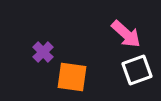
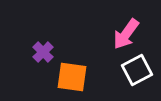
pink arrow: rotated 84 degrees clockwise
white square: rotated 8 degrees counterclockwise
